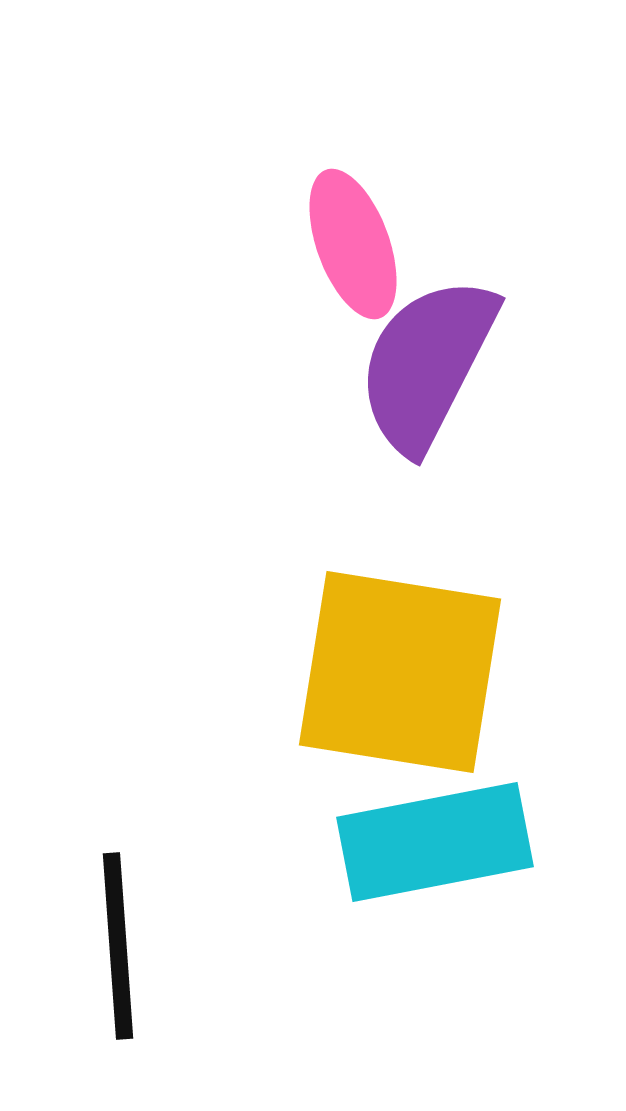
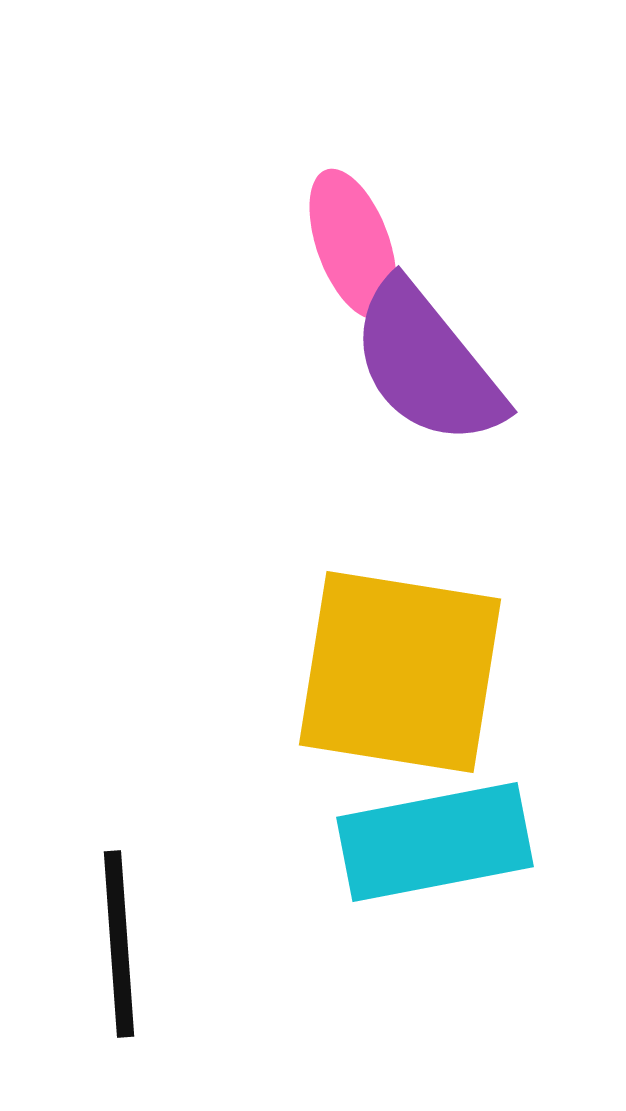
purple semicircle: rotated 66 degrees counterclockwise
black line: moved 1 px right, 2 px up
